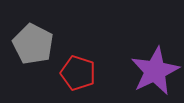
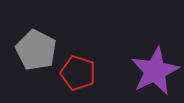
gray pentagon: moved 3 px right, 6 px down
